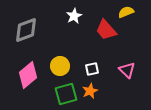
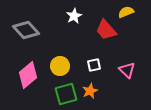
gray diamond: rotated 68 degrees clockwise
white square: moved 2 px right, 4 px up
